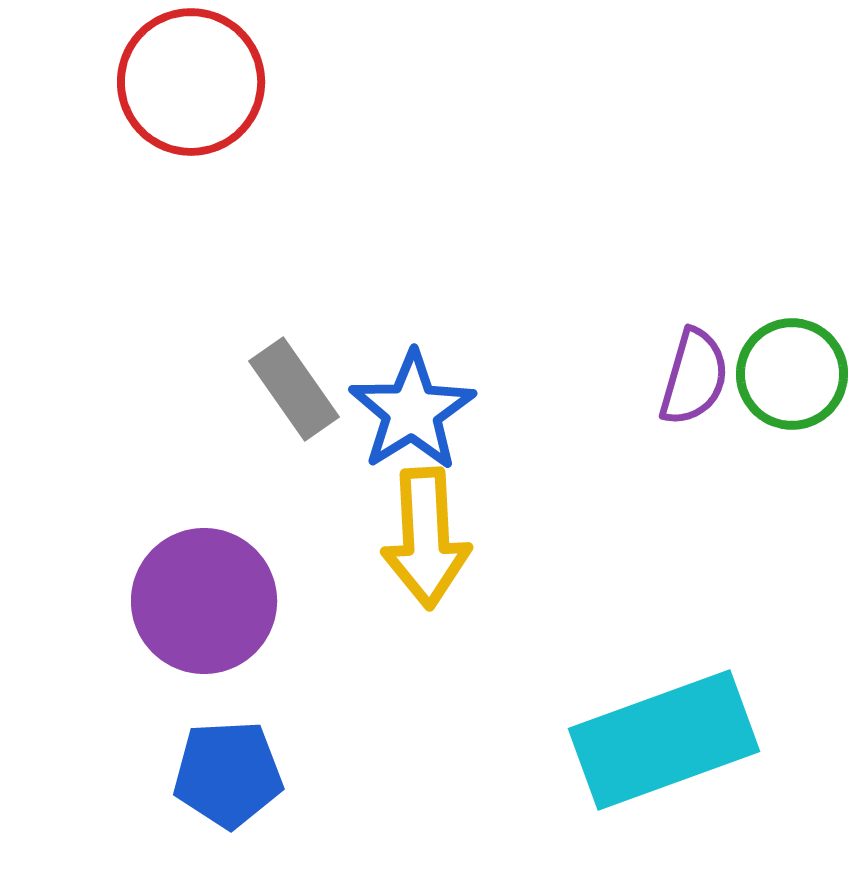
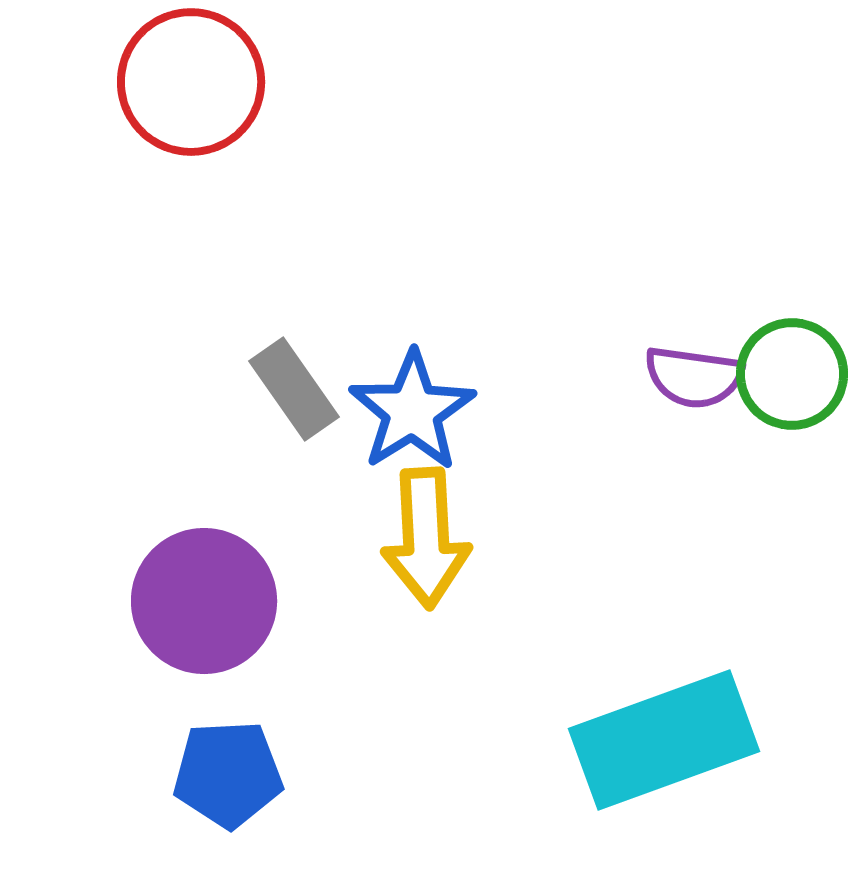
purple semicircle: rotated 82 degrees clockwise
